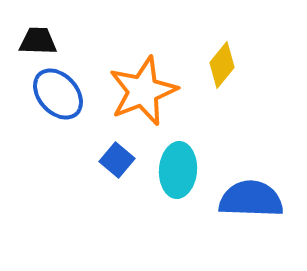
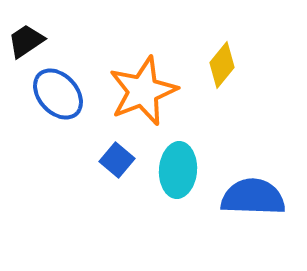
black trapezoid: moved 12 px left; rotated 36 degrees counterclockwise
blue semicircle: moved 2 px right, 2 px up
